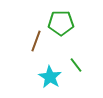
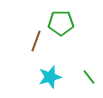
green line: moved 13 px right, 12 px down
cyan star: rotated 25 degrees clockwise
